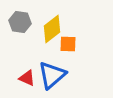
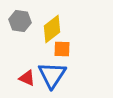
gray hexagon: moved 1 px up
orange square: moved 6 px left, 5 px down
blue triangle: rotated 16 degrees counterclockwise
